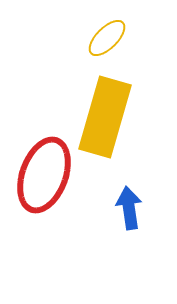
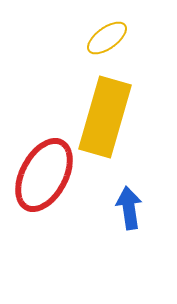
yellow ellipse: rotated 9 degrees clockwise
red ellipse: rotated 8 degrees clockwise
